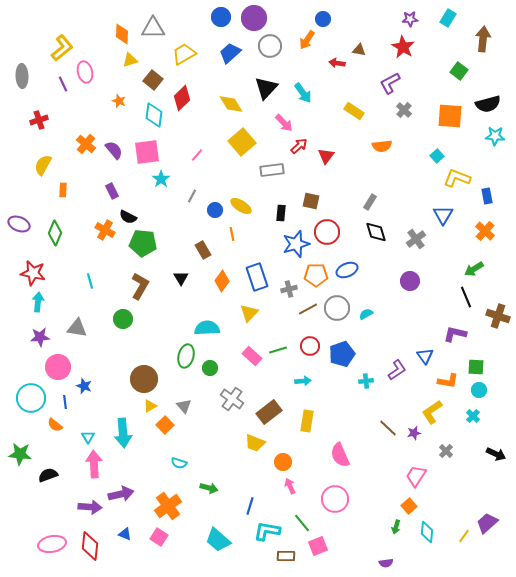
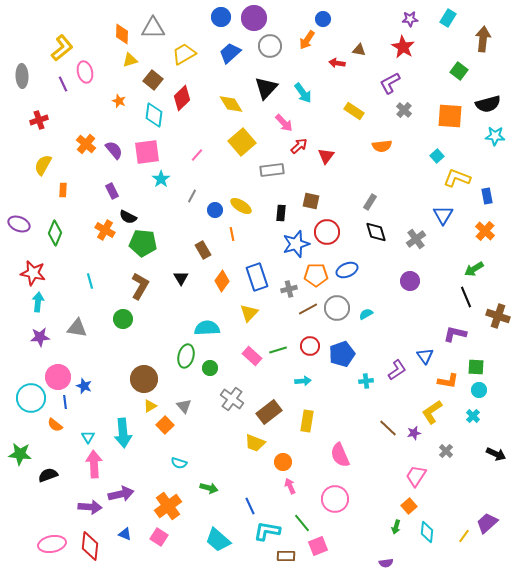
pink circle at (58, 367): moved 10 px down
blue line at (250, 506): rotated 42 degrees counterclockwise
